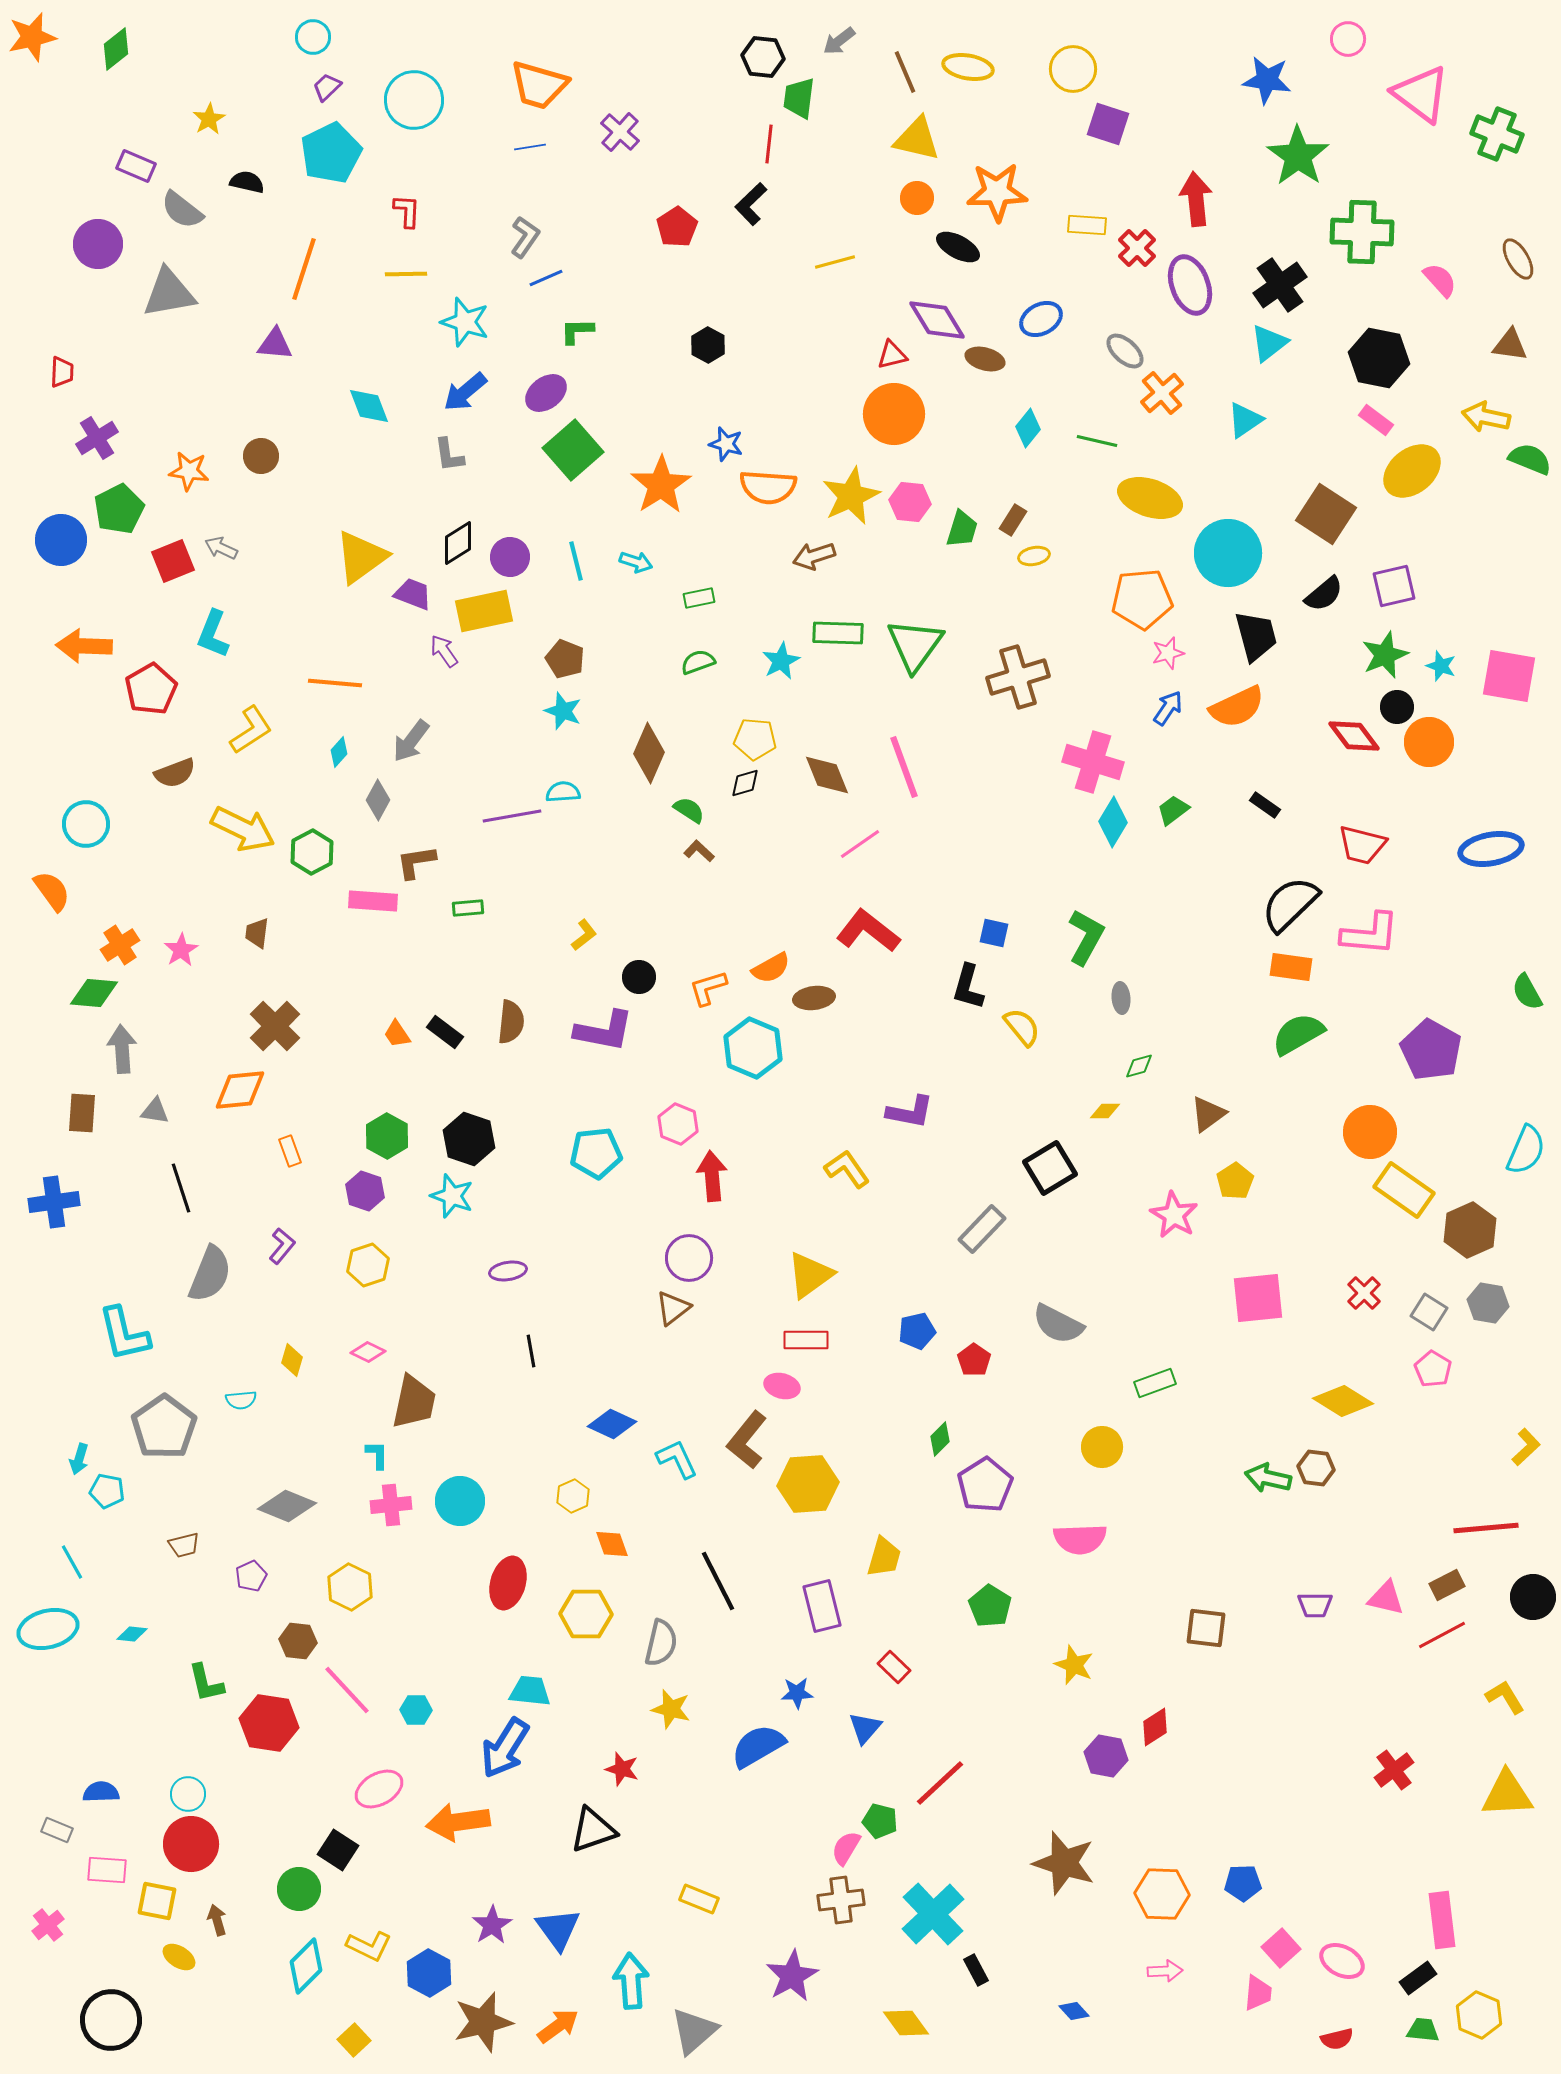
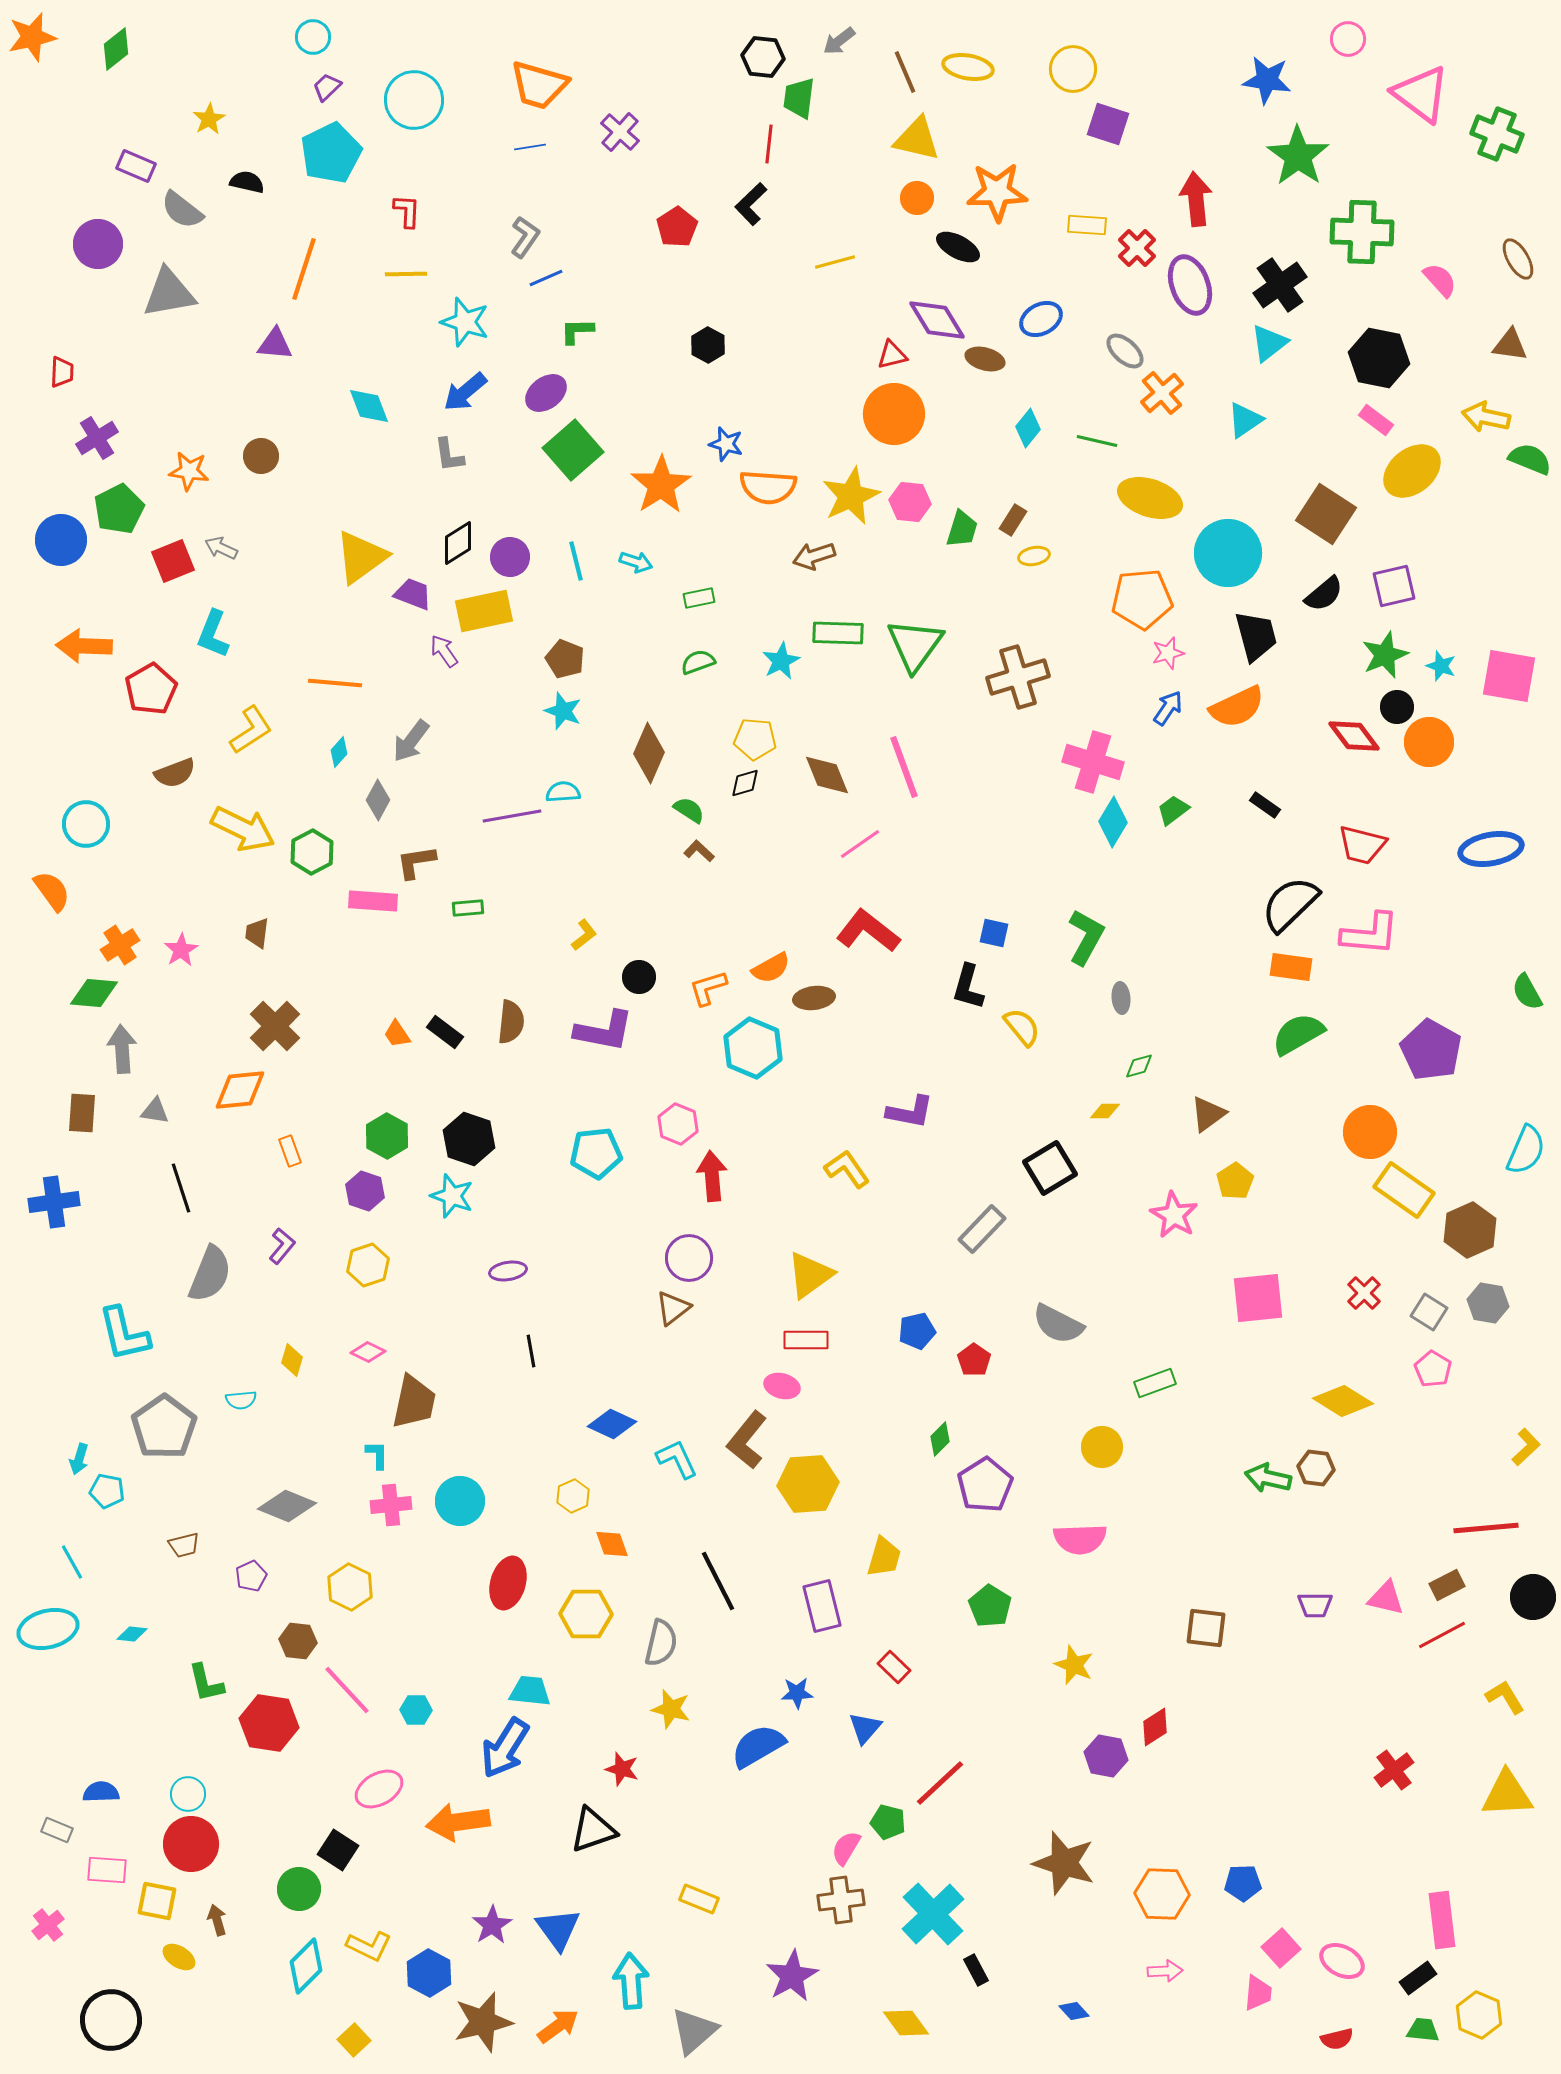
green pentagon at (880, 1821): moved 8 px right, 1 px down
